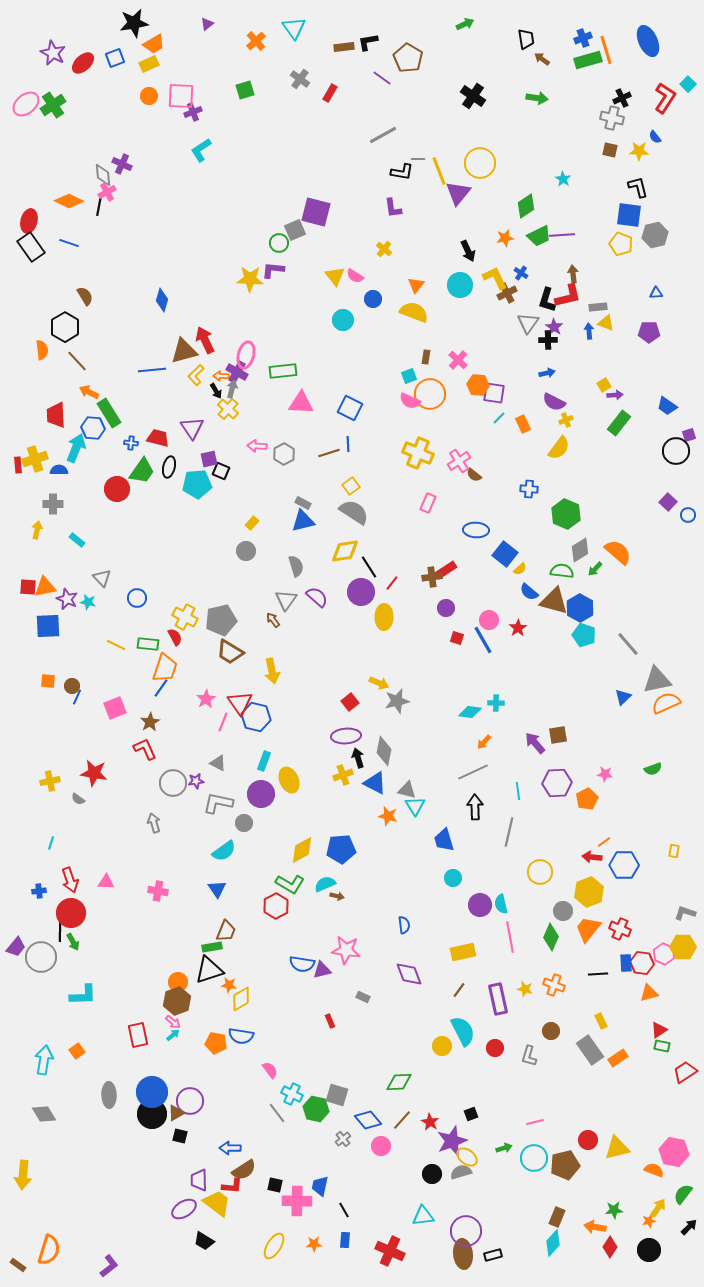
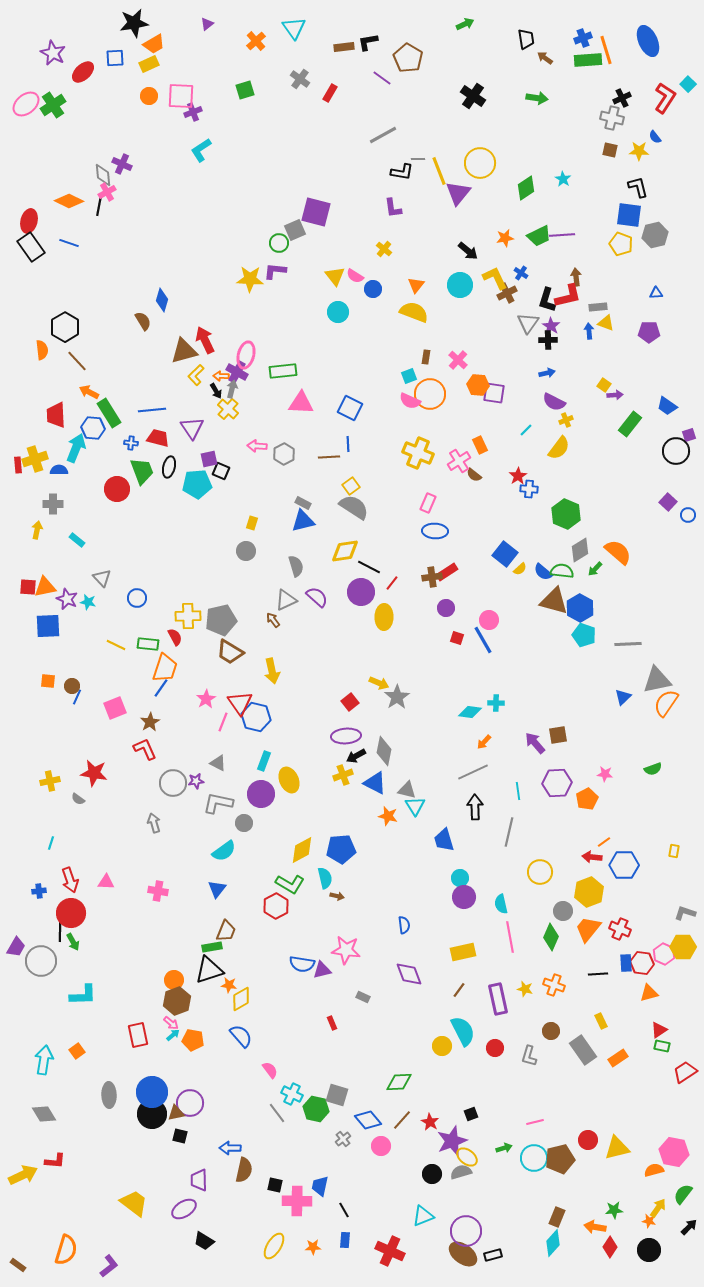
blue square at (115, 58): rotated 18 degrees clockwise
brown arrow at (542, 59): moved 3 px right, 1 px up
green rectangle at (588, 60): rotated 12 degrees clockwise
red ellipse at (83, 63): moved 9 px down
green diamond at (526, 206): moved 18 px up
black arrow at (468, 251): rotated 25 degrees counterclockwise
purple L-shape at (273, 270): moved 2 px right, 1 px down
brown arrow at (573, 274): moved 3 px right, 3 px down
brown semicircle at (85, 296): moved 58 px right, 25 px down
blue circle at (373, 299): moved 10 px up
cyan circle at (343, 320): moved 5 px left, 8 px up
purple star at (554, 327): moved 3 px left, 1 px up
blue line at (152, 370): moved 40 px down
yellow square at (604, 385): rotated 24 degrees counterclockwise
cyan line at (499, 418): moved 27 px right, 12 px down
green rectangle at (619, 423): moved 11 px right, 1 px down
orange rectangle at (523, 424): moved 43 px left, 21 px down
brown line at (329, 453): moved 4 px down; rotated 15 degrees clockwise
green trapezoid at (142, 471): rotated 56 degrees counterclockwise
gray semicircle at (354, 512): moved 5 px up
yellow rectangle at (252, 523): rotated 24 degrees counterclockwise
blue ellipse at (476, 530): moved 41 px left, 1 px down
black line at (369, 567): rotated 30 degrees counterclockwise
red rectangle at (446, 570): moved 1 px right, 2 px down
blue semicircle at (529, 592): moved 14 px right, 20 px up
gray triangle at (286, 600): rotated 30 degrees clockwise
yellow cross at (185, 617): moved 3 px right, 1 px up; rotated 30 degrees counterclockwise
red star at (518, 628): moved 152 px up
gray line at (628, 644): rotated 52 degrees counterclockwise
gray star at (397, 701): moved 4 px up; rotated 20 degrees counterclockwise
orange semicircle at (666, 703): rotated 32 degrees counterclockwise
black arrow at (358, 758): moved 2 px left, 2 px up; rotated 102 degrees counterclockwise
cyan circle at (453, 878): moved 7 px right
cyan semicircle at (325, 884): moved 6 px up; rotated 100 degrees clockwise
blue triangle at (217, 889): rotated 12 degrees clockwise
purple circle at (480, 905): moved 16 px left, 8 px up
purple trapezoid at (16, 947): rotated 10 degrees counterclockwise
gray circle at (41, 957): moved 4 px down
orange circle at (178, 982): moved 4 px left, 2 px up
red rectangle at (330, 1021): moved 2 px right, 2 px down
pink arrow at (173, 1022): moved 2 px left, 1 px down
blue semicircle at (241, 1036): rotated 140 degrees counterclockwise
orange pentagon at (216, 1043): moved 23 px left, 3 px up
gray rectangle at (590, 1050): moved 7 px left
purple circle at (190, 1101): moved 2 px down
brown triangle at (176, 1113): rotated 18 degrees clockwise
brown pentagon at (565, 1165): moved 5 px left, 6 px up
brown semicircle at (244, 1170): rotated 45 degrees counterclockwise
orange semicircle at (654, 1170): rotated 36 degrees counterclockwise
yellow arrow at (23, 1175): rotated 120 degrees counterclockwise
red L-shape at (232, 1186): moved 177 px left, 25 px up
yellow trapezoid at (217, 1203): moved 83 px left
cyan triangle at (423, 1216): rotated 15 degrees counterclockwise
orange star at (649, 1221): rotated 24 degrees clockwise
orange star at (314, 1244): moved 1 px left, 3 px down
orange semicircle at (49, 1250): moved 17 px right
brown ellipse at (463, 1254): rotated 48 degrees counterclockwise
